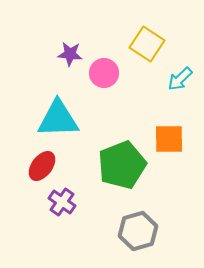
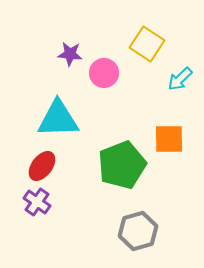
purple cross: moved 25 px left
